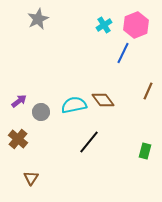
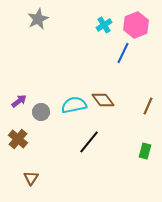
brown line: moved 15 px down
